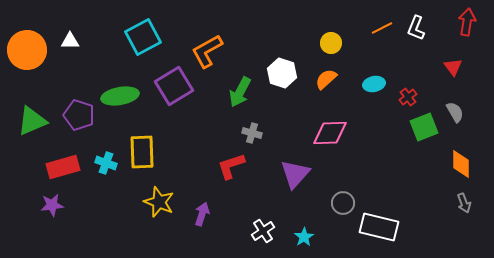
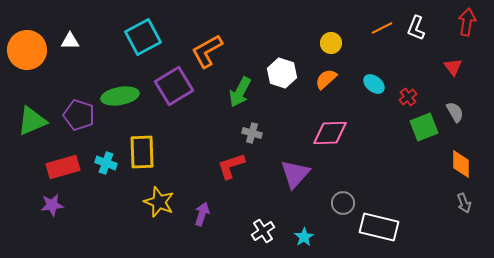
cyan ellipse: rotated 50 degrees clockwise
